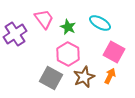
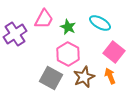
pink trapezoid: rotated 65 degrees clockwise
pink square: rotated 10 degrees clockwise
orange arrow: rotated 49 degrees counterclockwise
